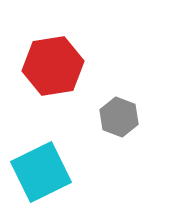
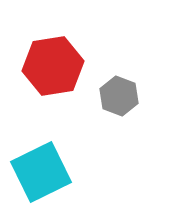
gray hexagon: moved 21 px up
